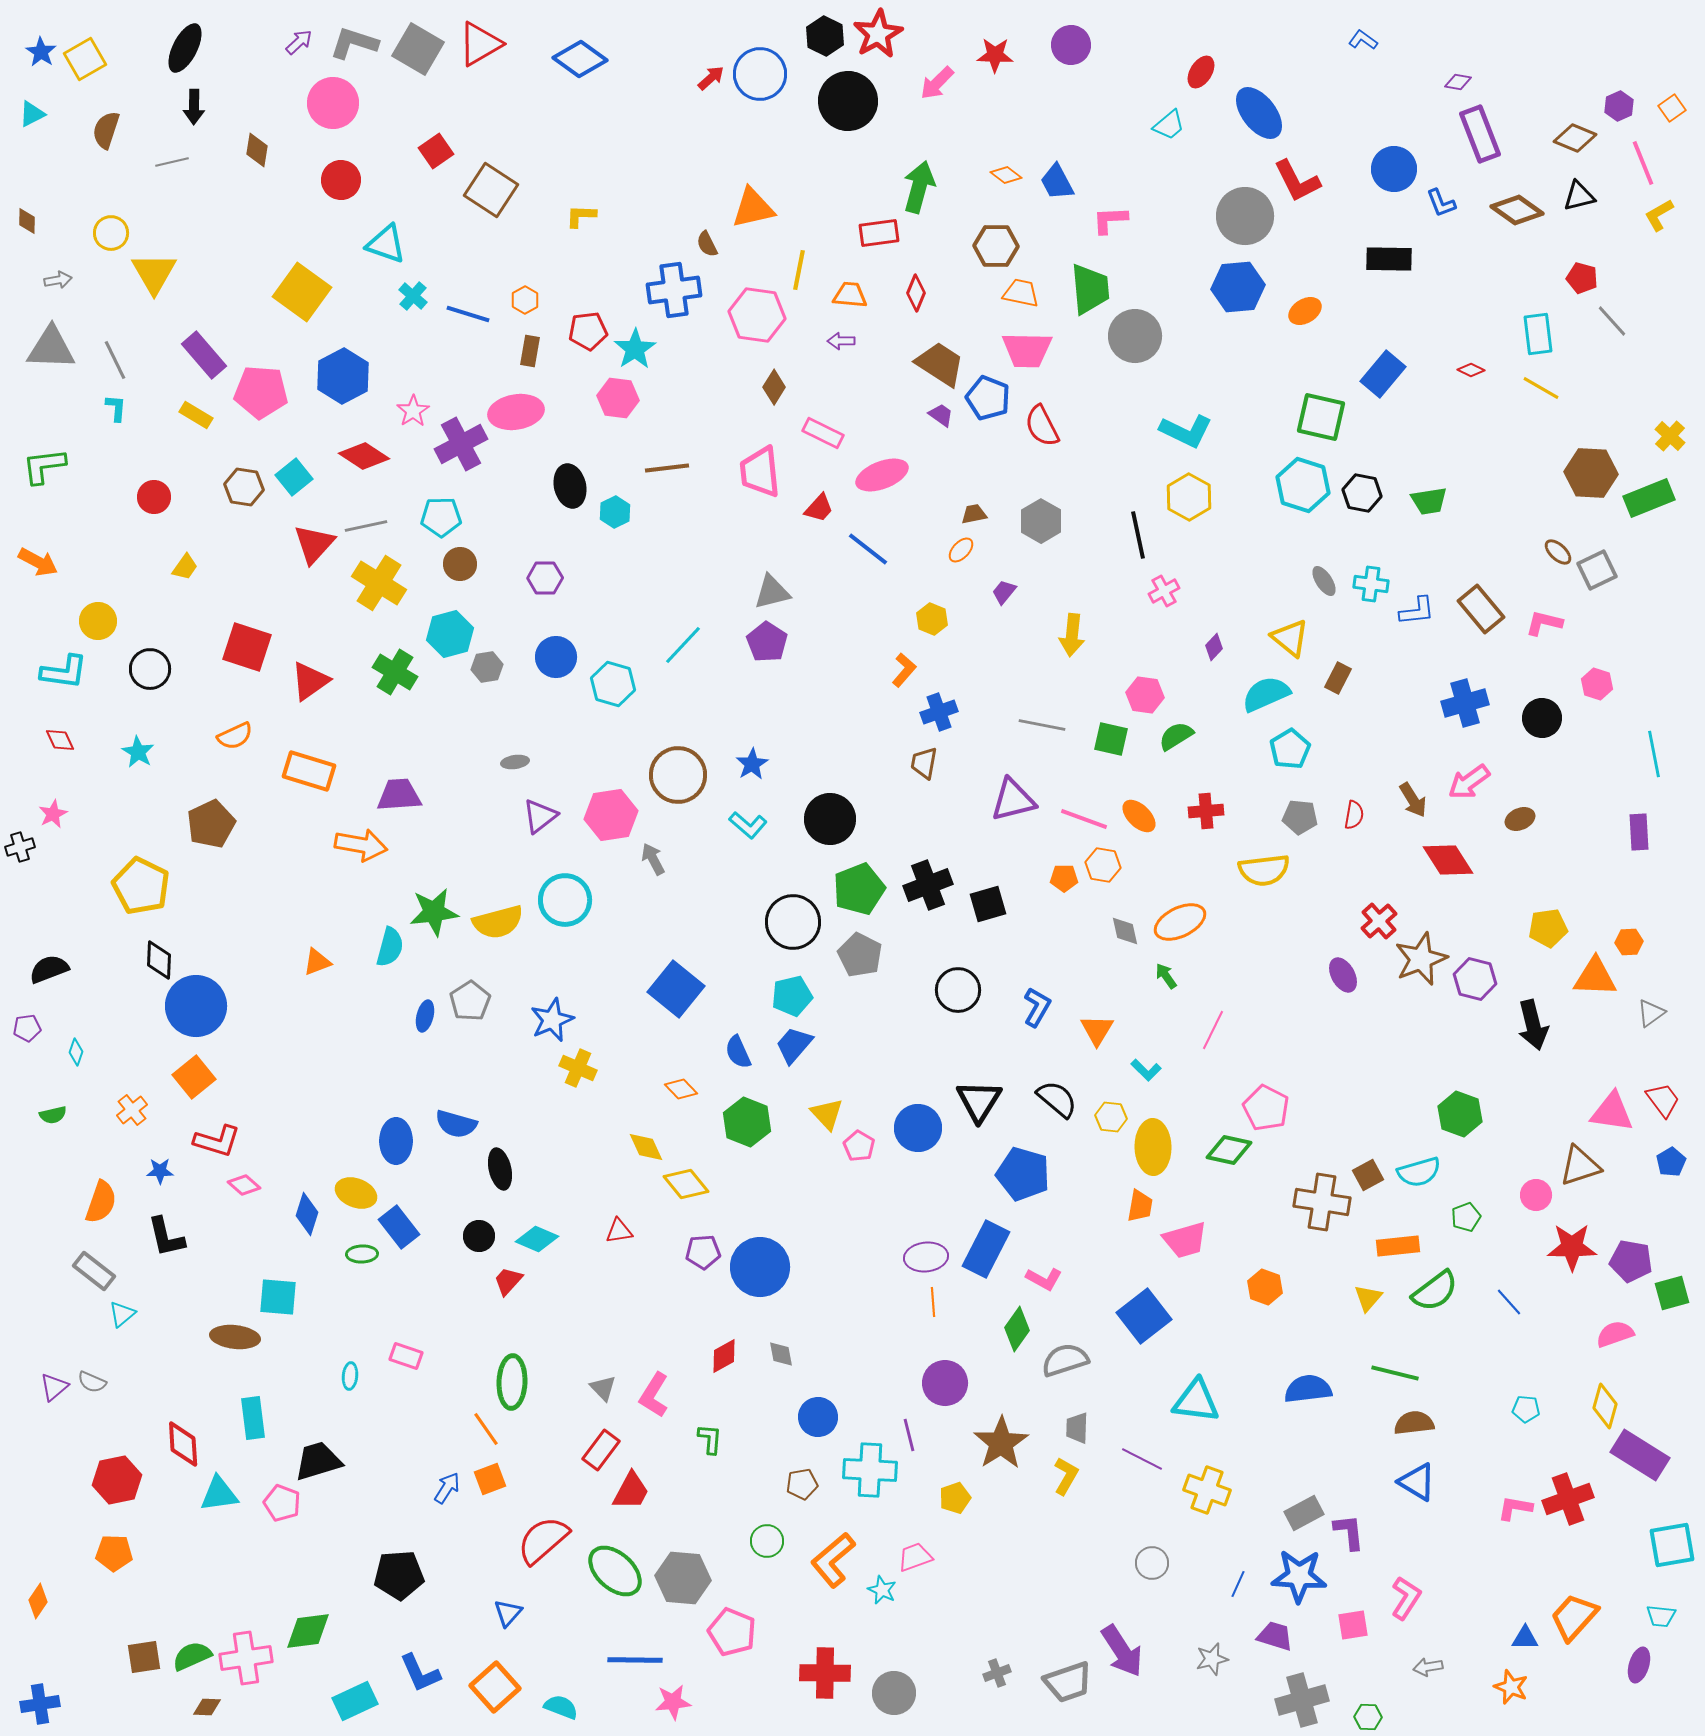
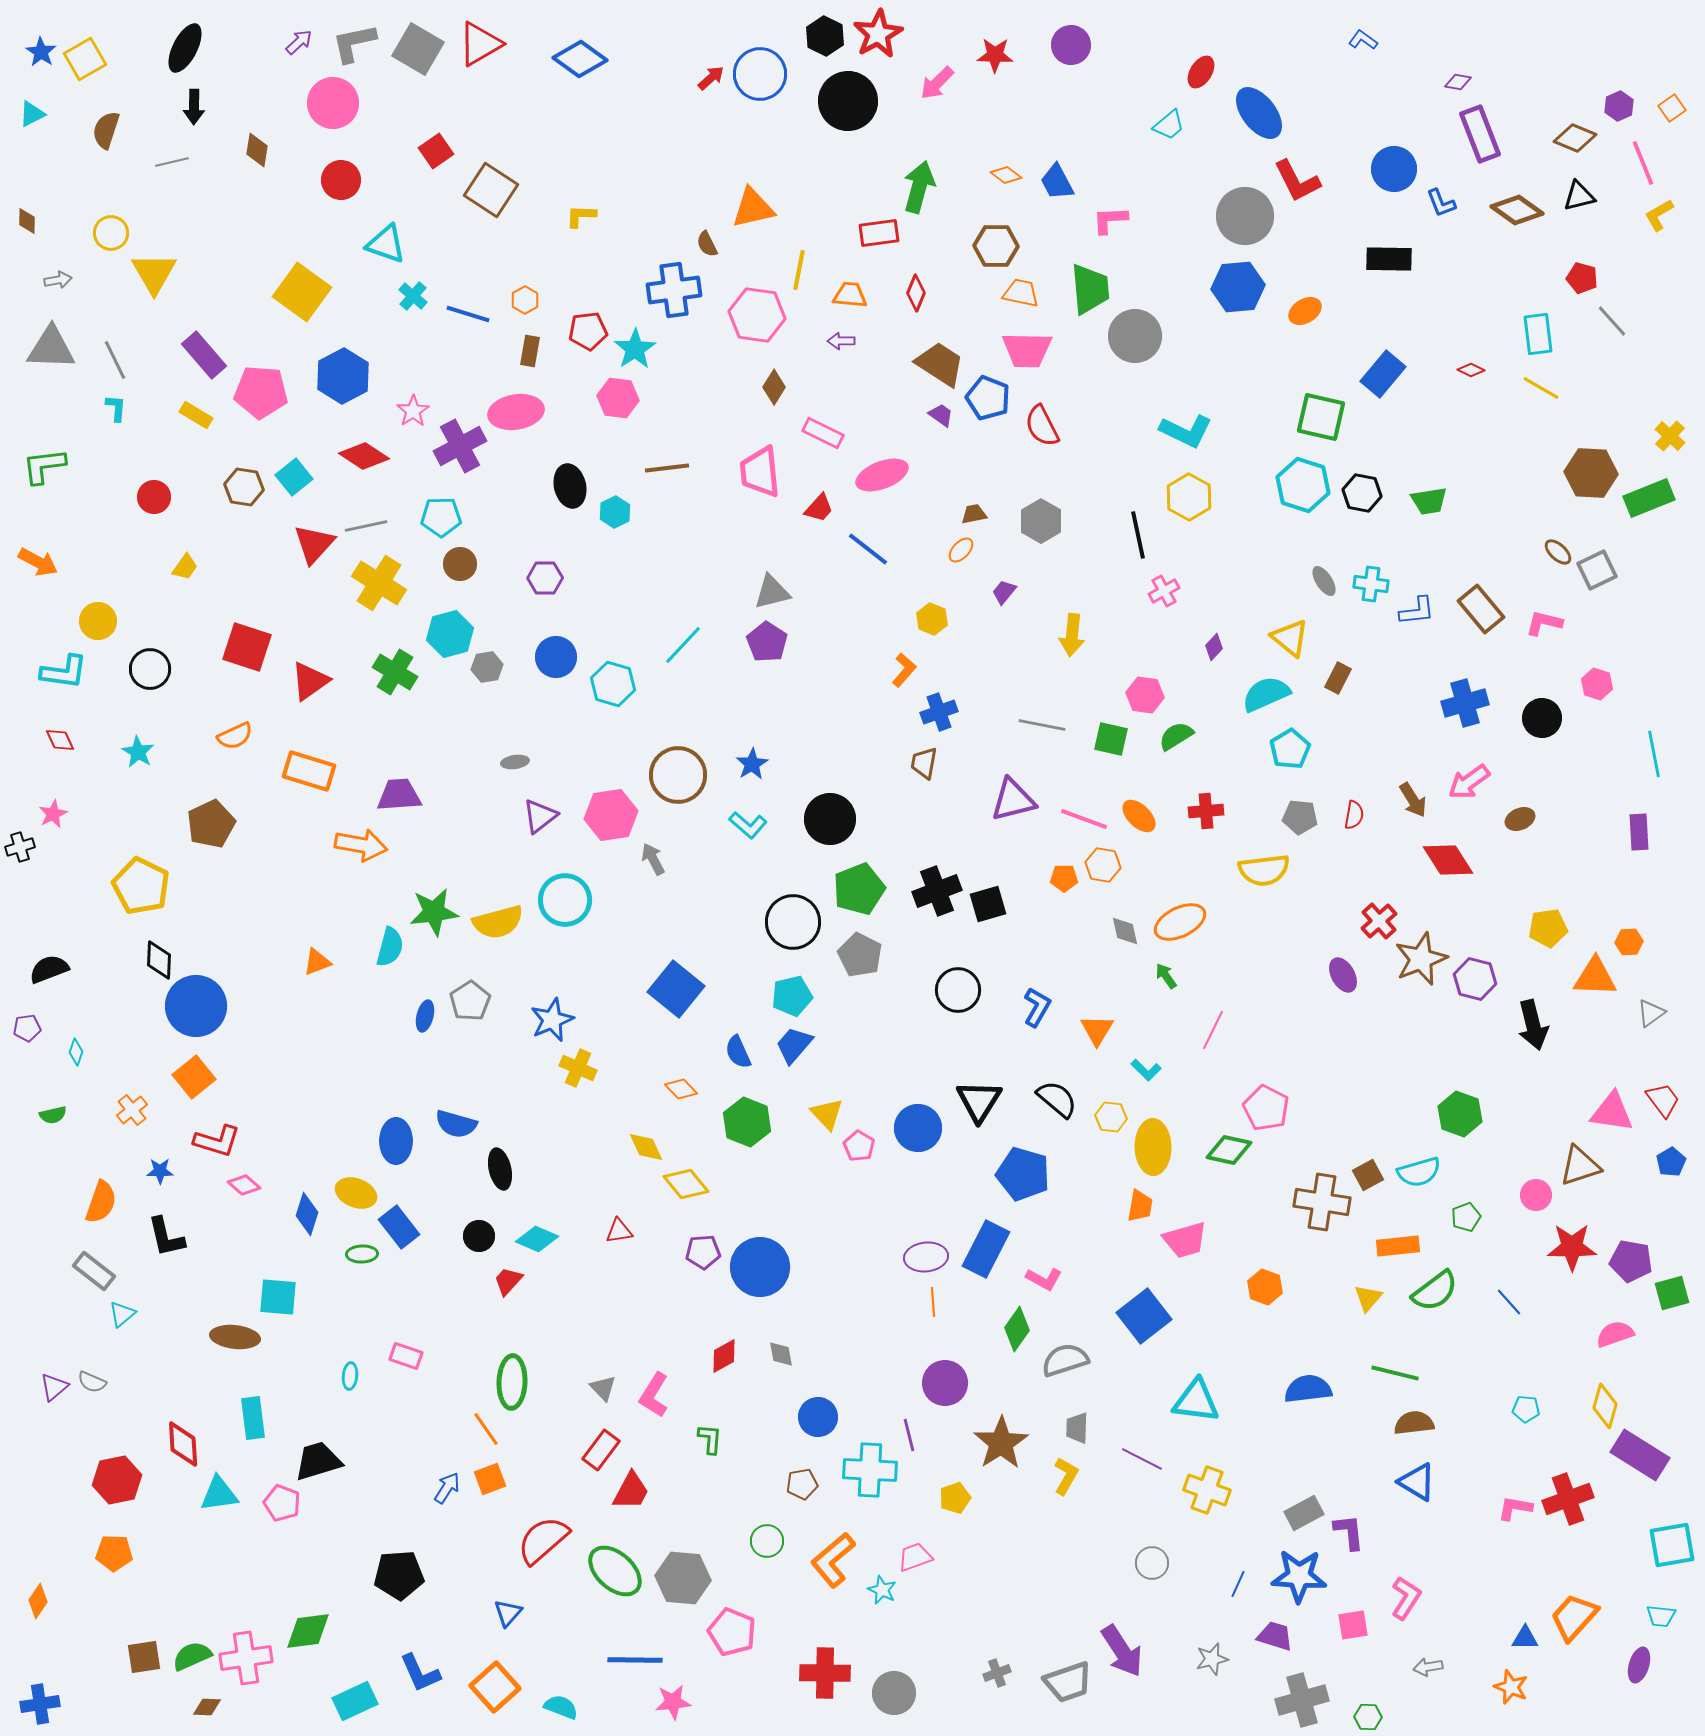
gray L-shape at (354, 43): rotated 30 degrees counterclockwise
purple cross at (461, 444): moved 1 px left, 2 px down
black cross at (928, 885): moved 9 px right, 6 px down
